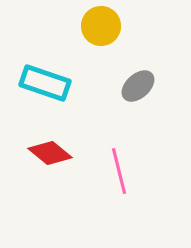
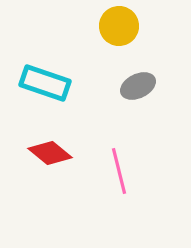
yellow circle: moved 18 px right
gray ellipse: rotated 16 degrees clockwise
